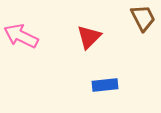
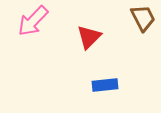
pink arrow: moved 12 px right, 15 px up; rotated 72 degrees counterclockwise
